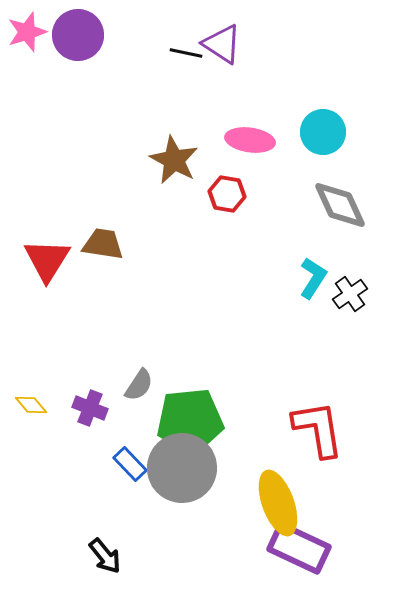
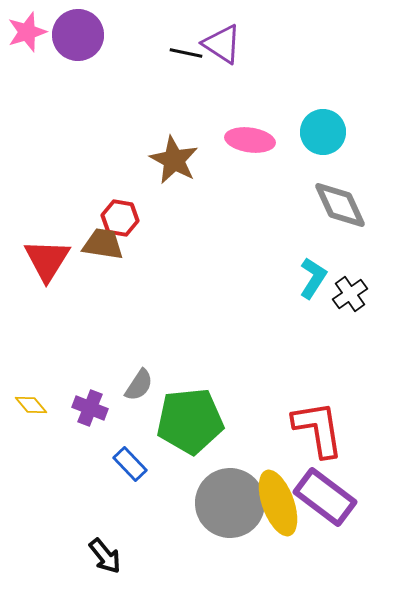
red hexagon: moved 107 px left, 24 px down
gray circle: moved 48 px right, 35 px down
purple rectangle: moved 26 px right, 51 px up; rotated 12 degrees clockwise
